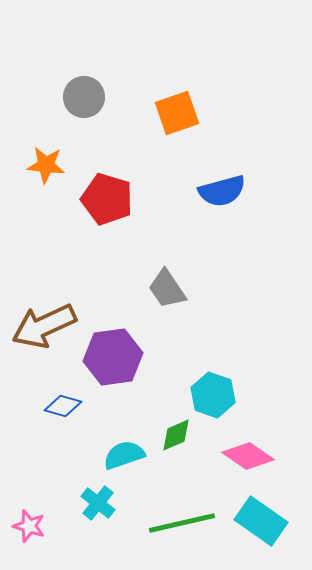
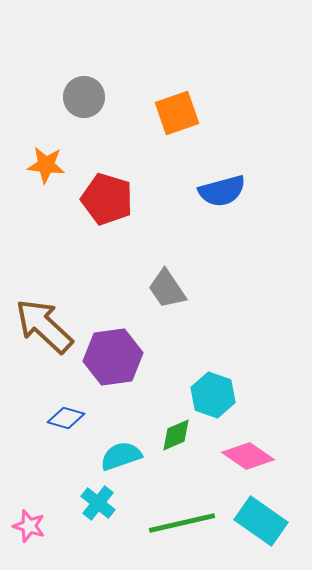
brown arrow: rotated 68 degrees clockwise
blue diamond: moved 3 px right, 12 px down
cyan semicircle: moved 3 px left, 1 px down
